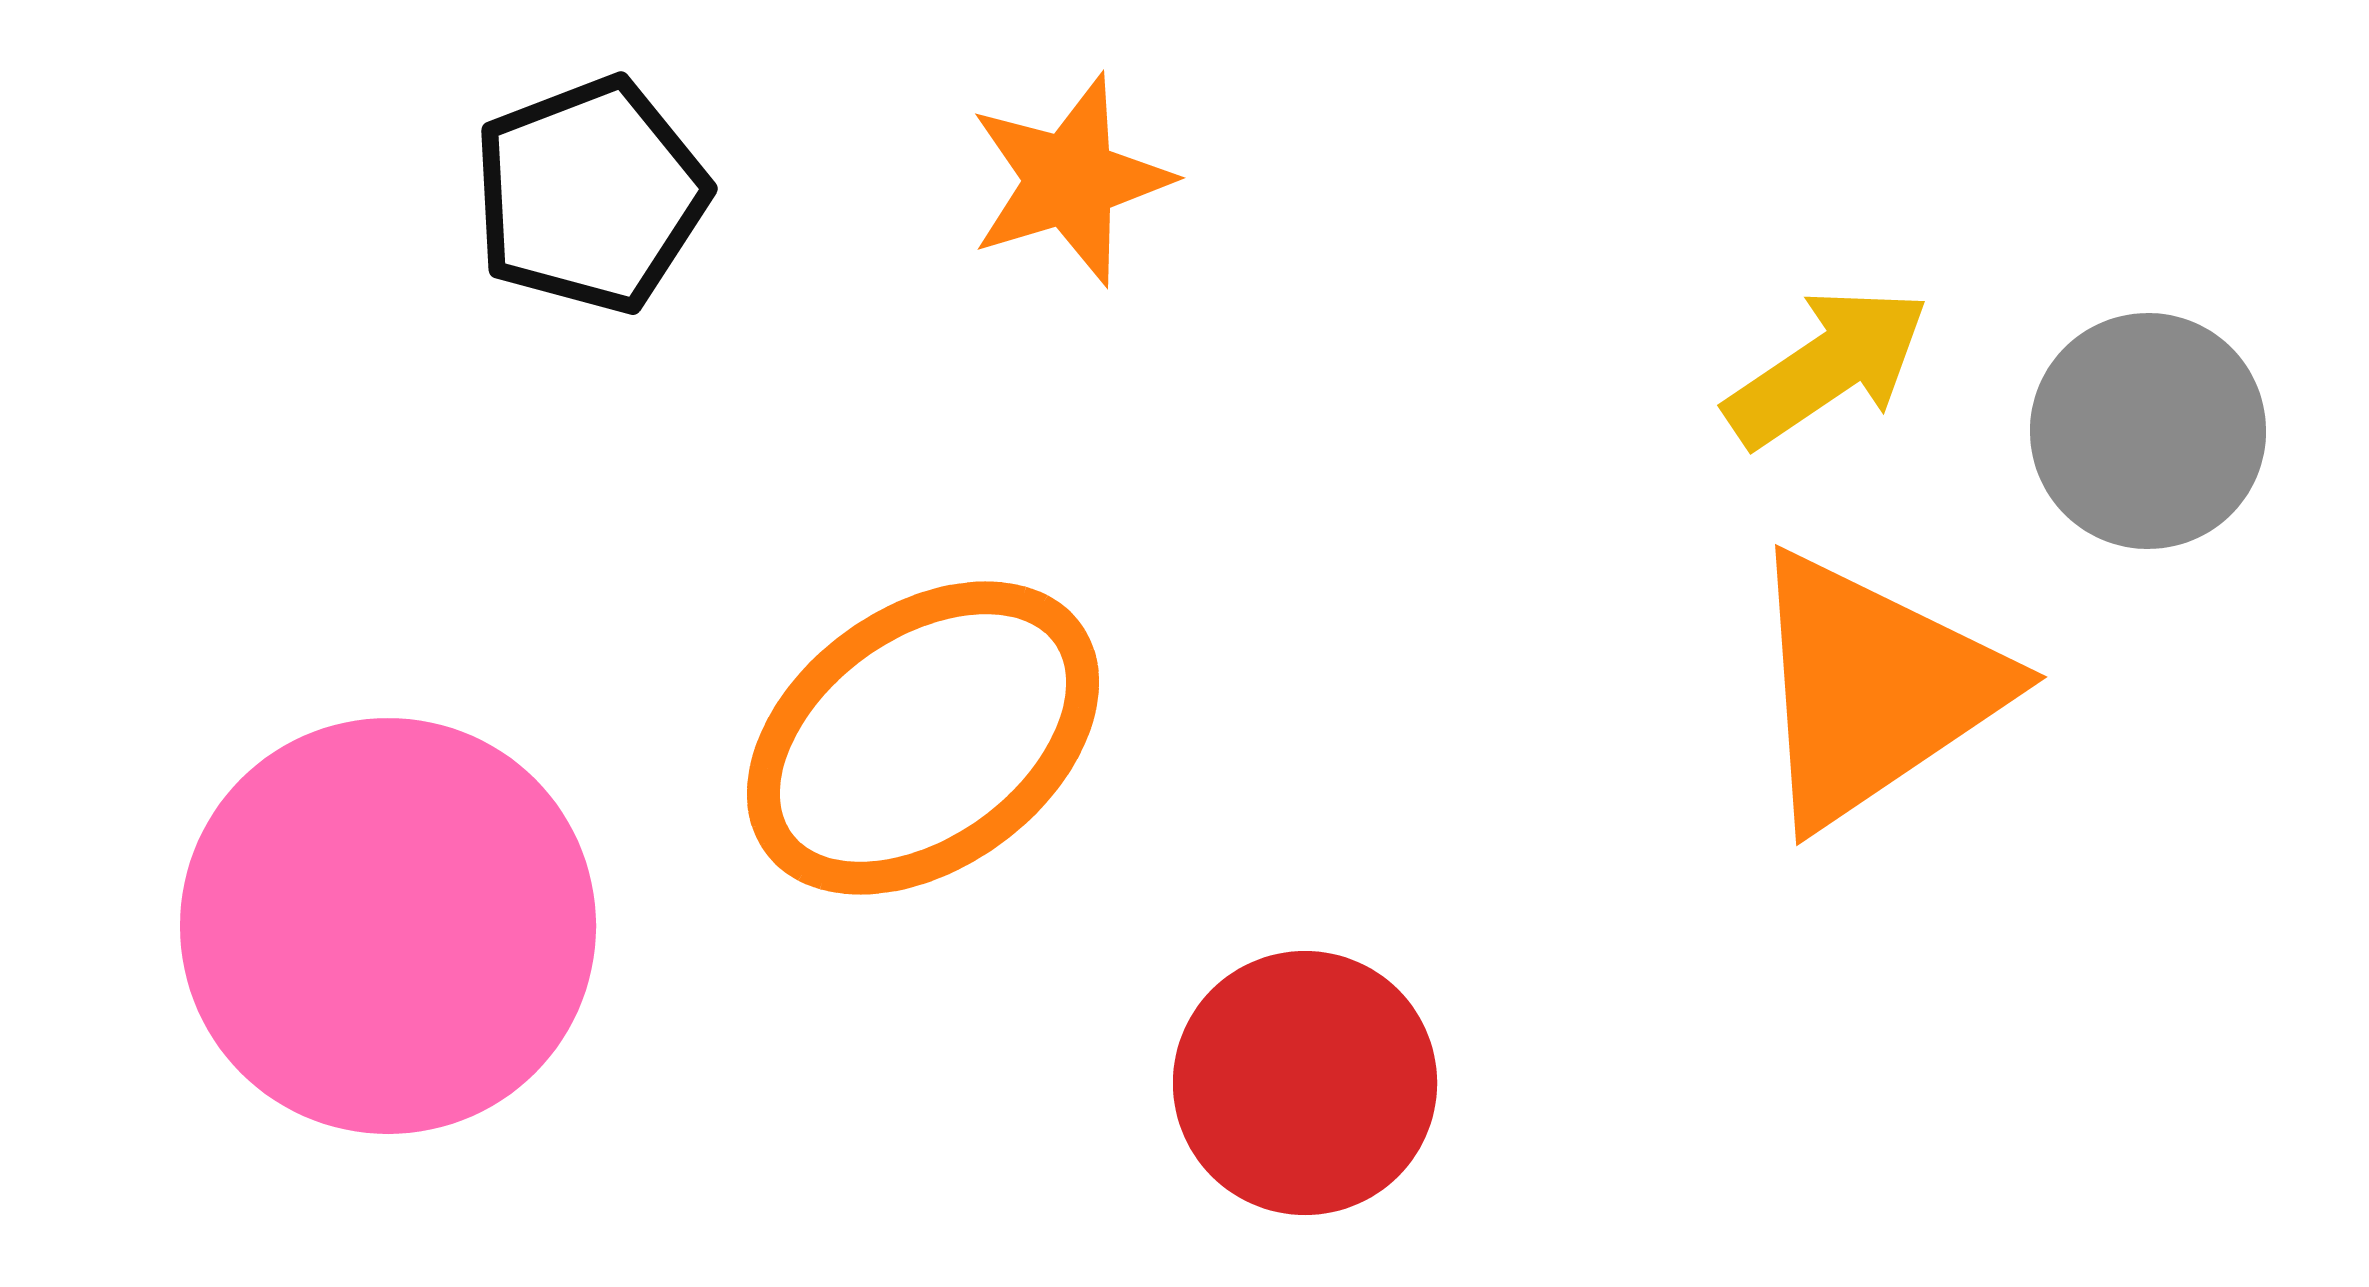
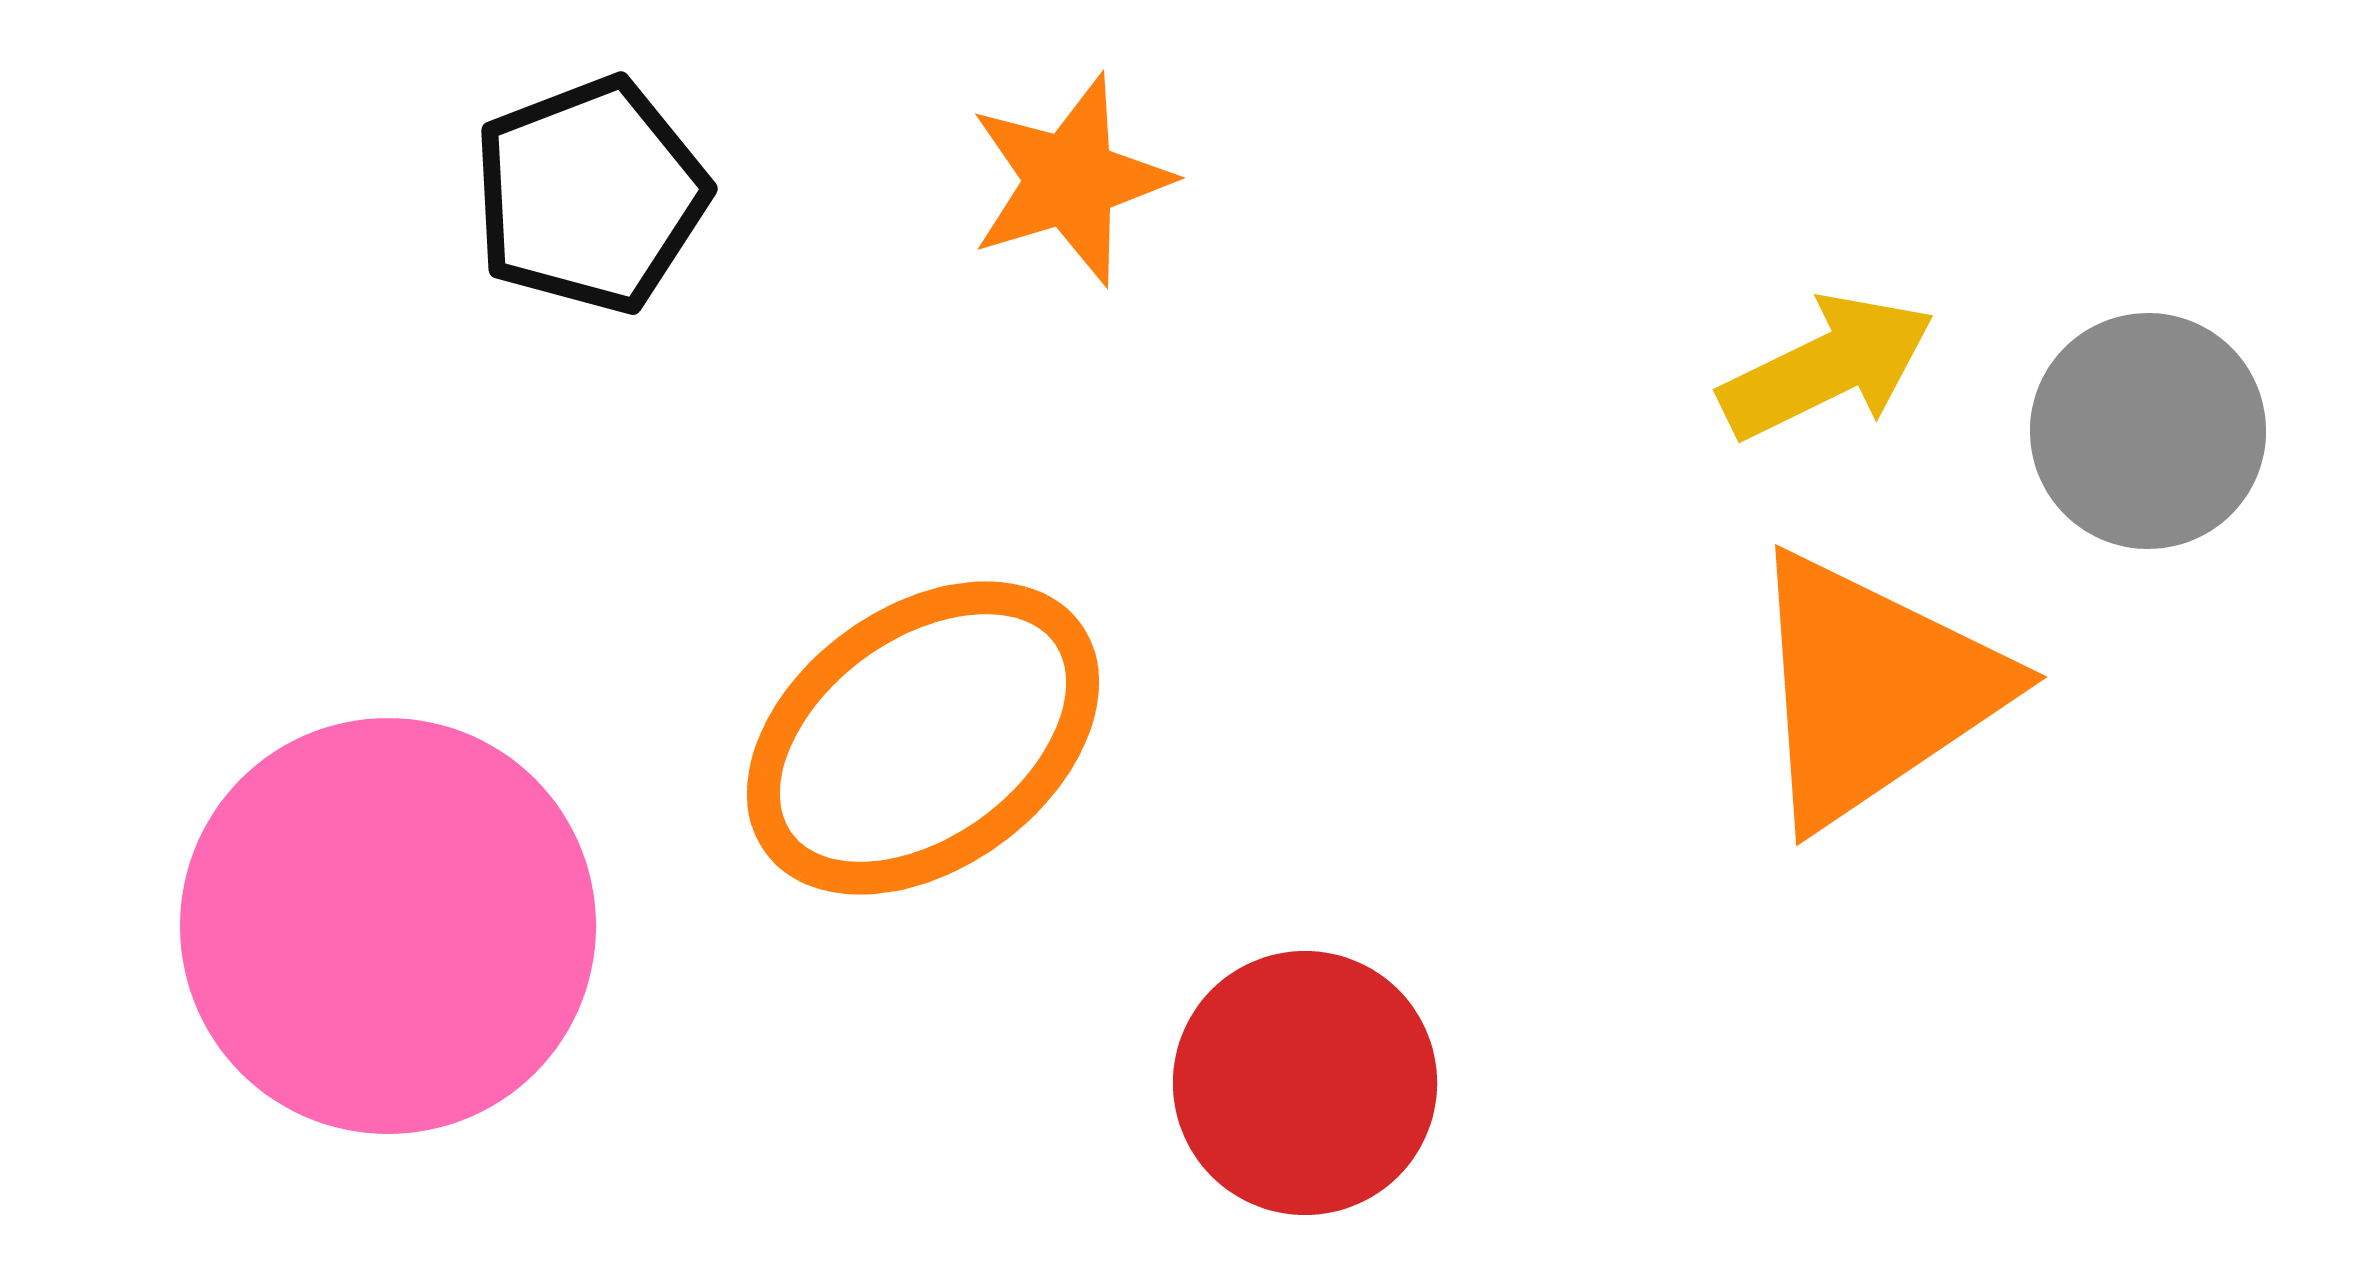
yellow arrow: rotated 8 degrees clockwise
